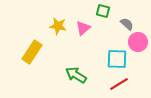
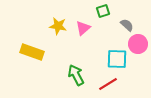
green square: rotated 32 degrees counterclockwise
gray semicircle: moved 1 px down
pink circle: moved 2 px down
yellow rectangle: rotated 75 degrees clockwise
green arrow: rotated 30 degrees clockwise
red line: moved 11 px left
